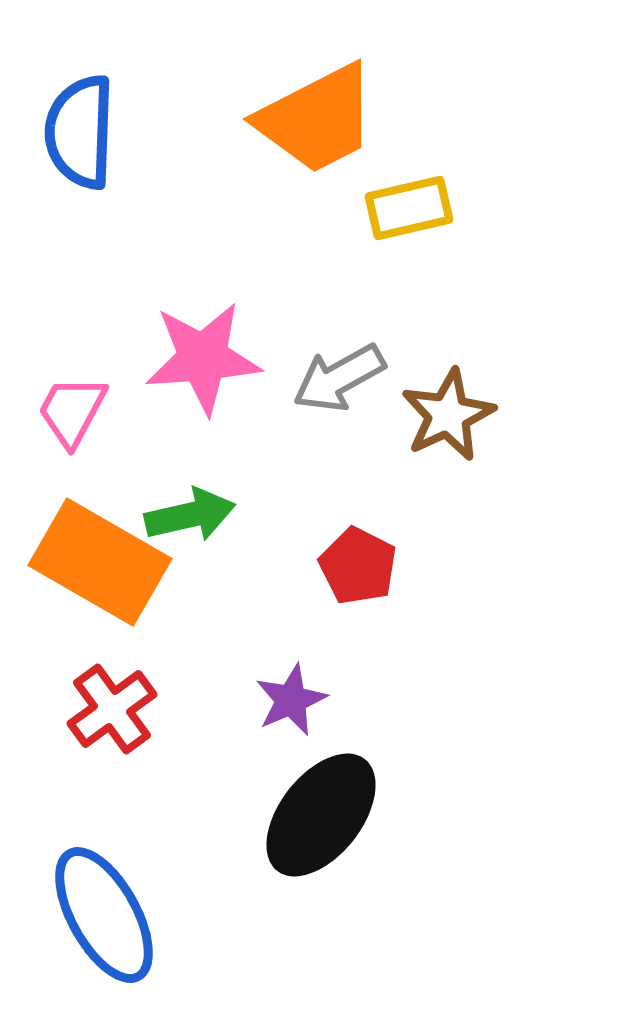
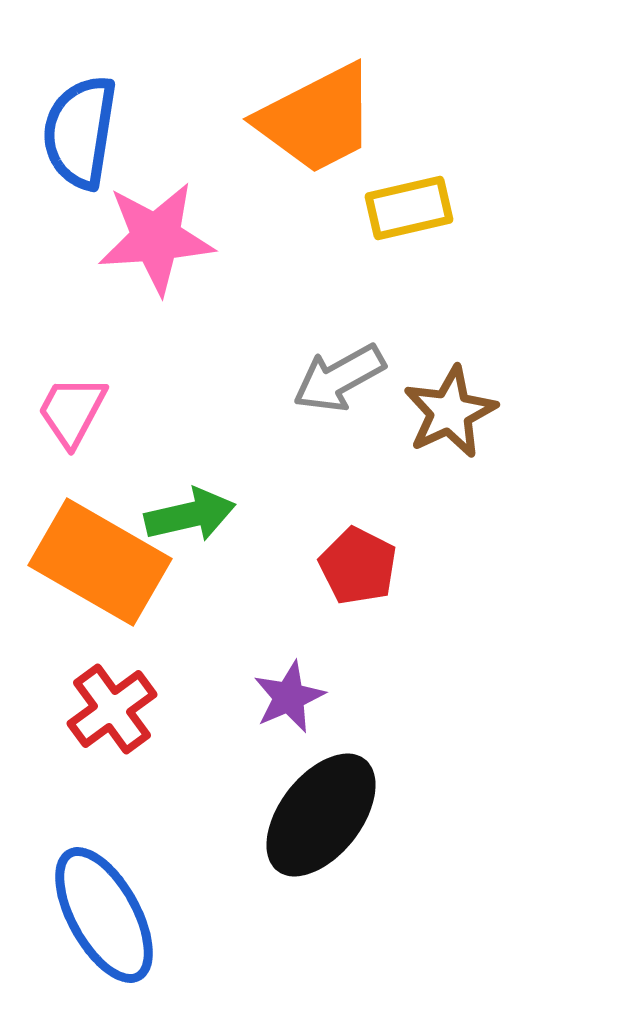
blue semicircle: rotated 7 degrees clockwise
pink star: moved 47 px left, 120 px up
brown star: moved 2 px right, 3 px up
purple star: moved 2 px left, 3 px up
